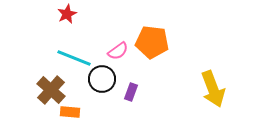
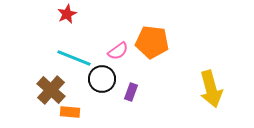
yellow arrow: moved 2 px left; rotated 6 degrees clockwise
